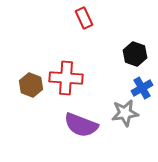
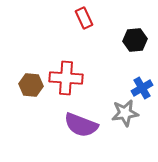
black hexagon: moved 14 px up; rotated 25 degrees counterclockwise
brown hexagon: rotated 15 degrees counterclockwise
